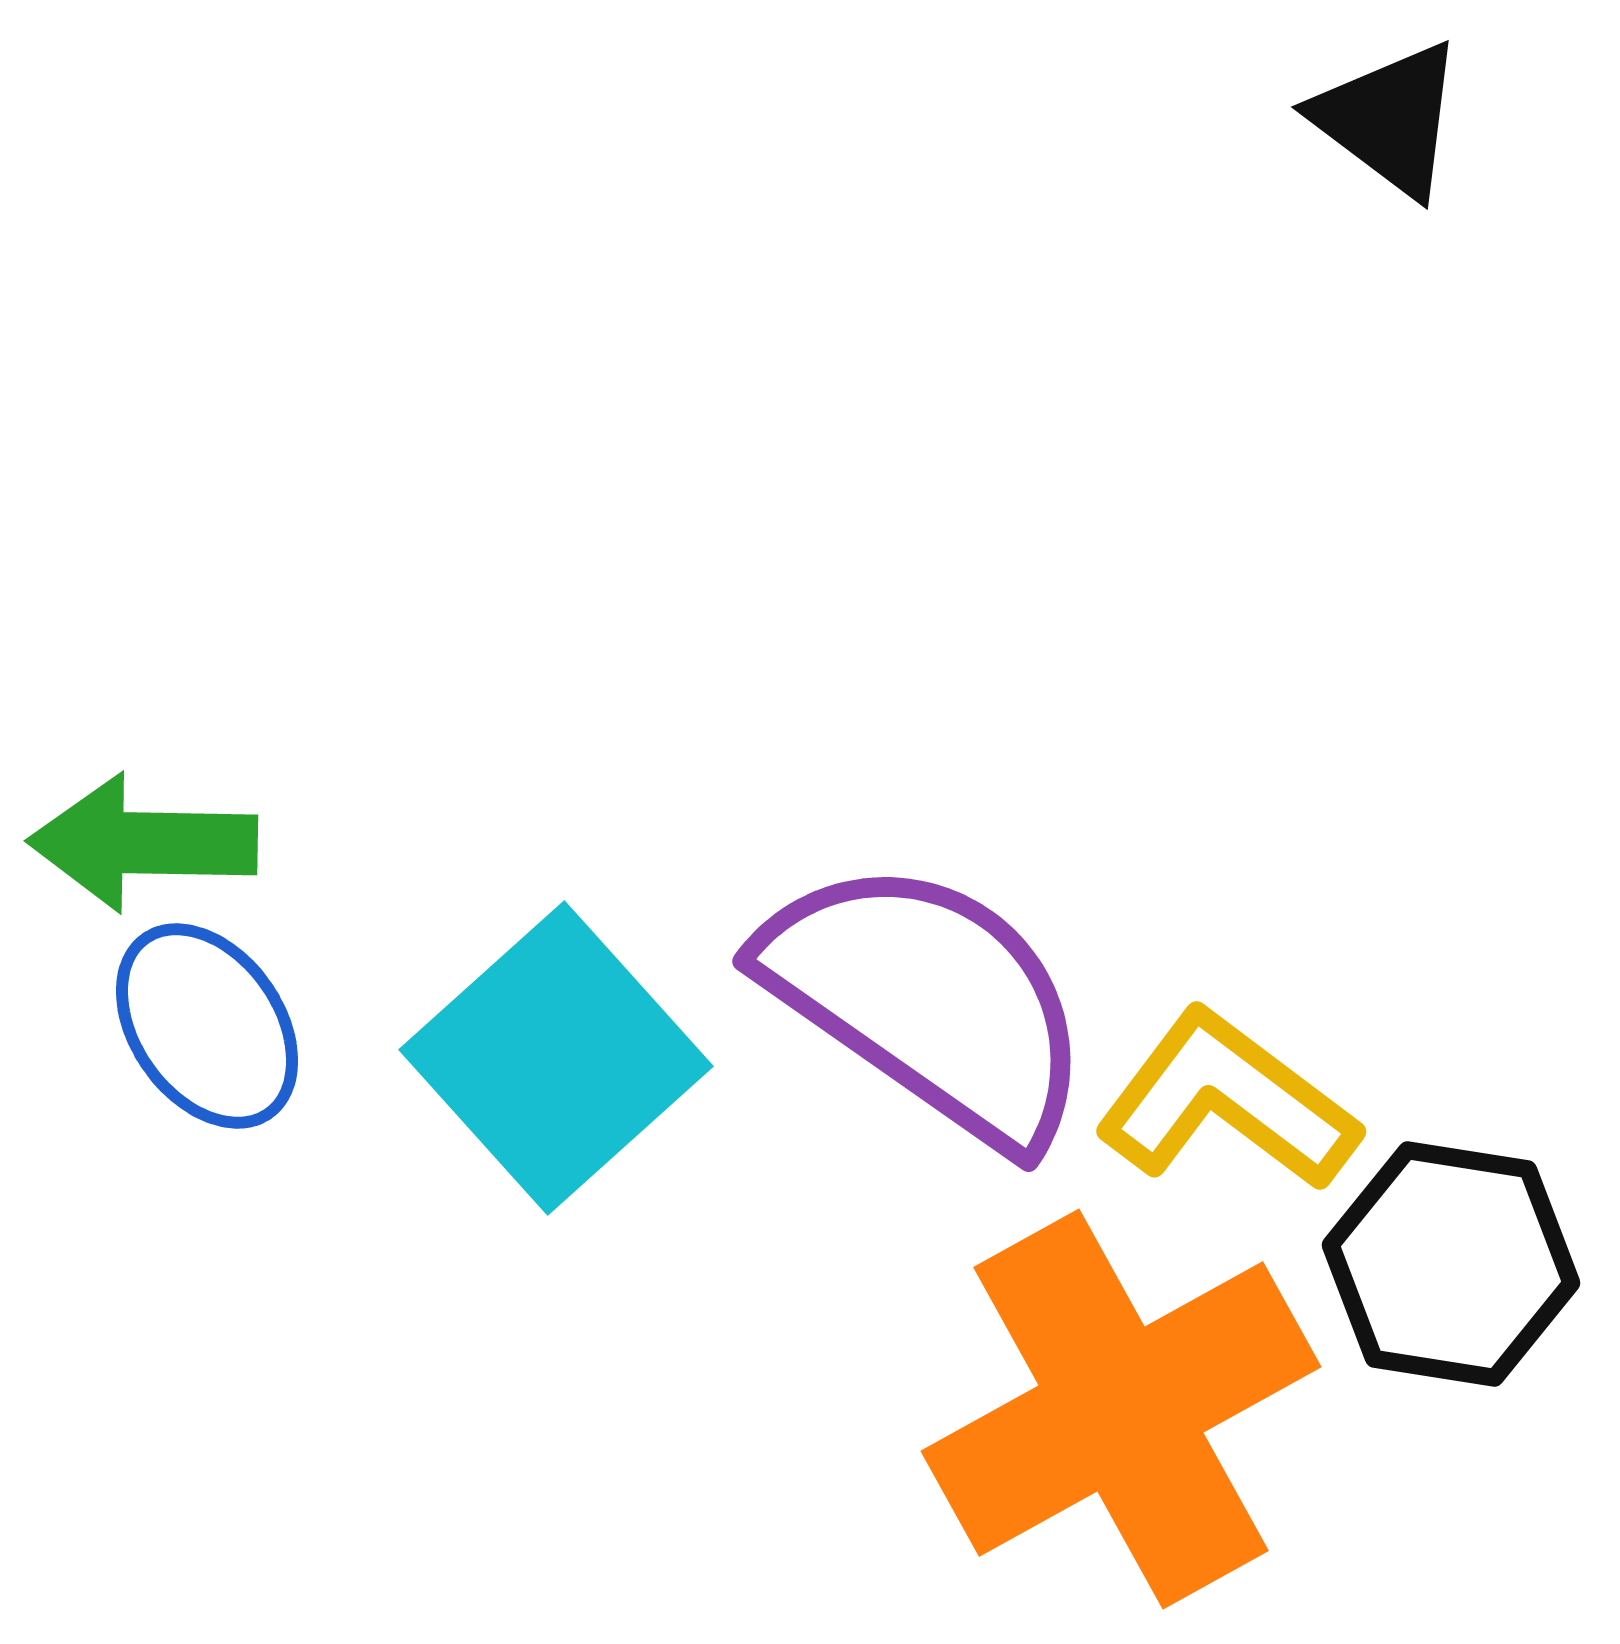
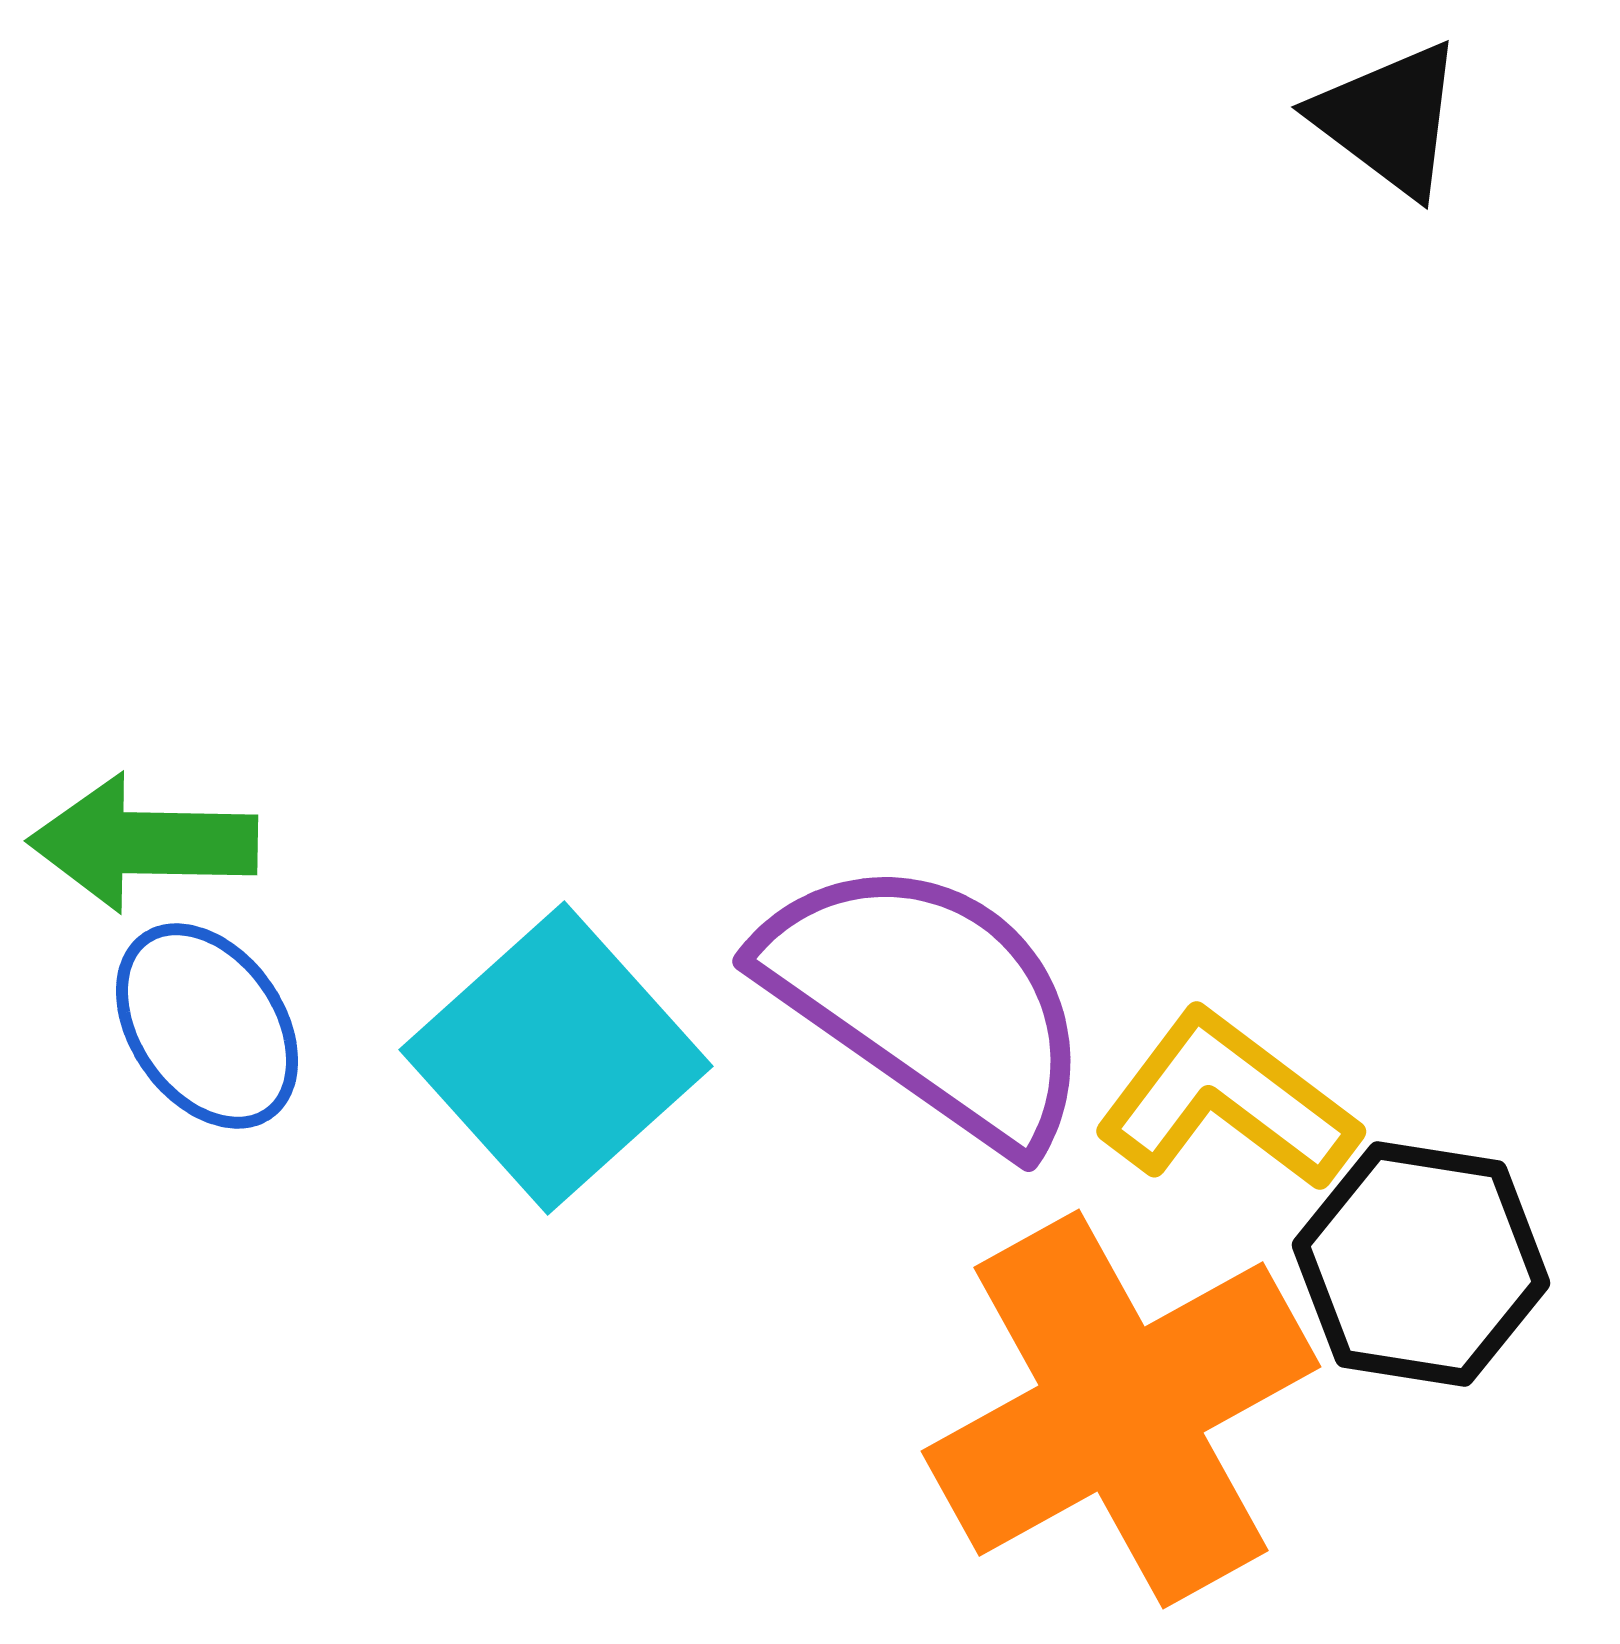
black hexagon: moved 30 px left
